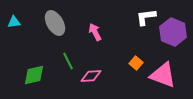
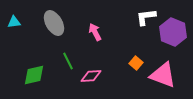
gray ellipse: moved 1 px left
